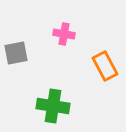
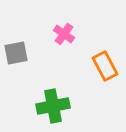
pink cross: rotated 25 degrees clockwise
green cross: rotated 20 degrees counterclockwise
